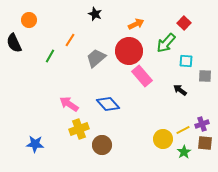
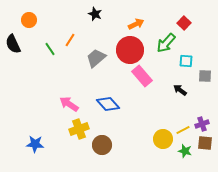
black semicircle: moved 1 px left, 1 px down
red circle: moved 1 px right, 1 px up
green line: moved 7 px up; rotated 64 degrees counterclockwise
green star: moved 1 px right, 1 px up; rotated 24 degrees counterclockwise
